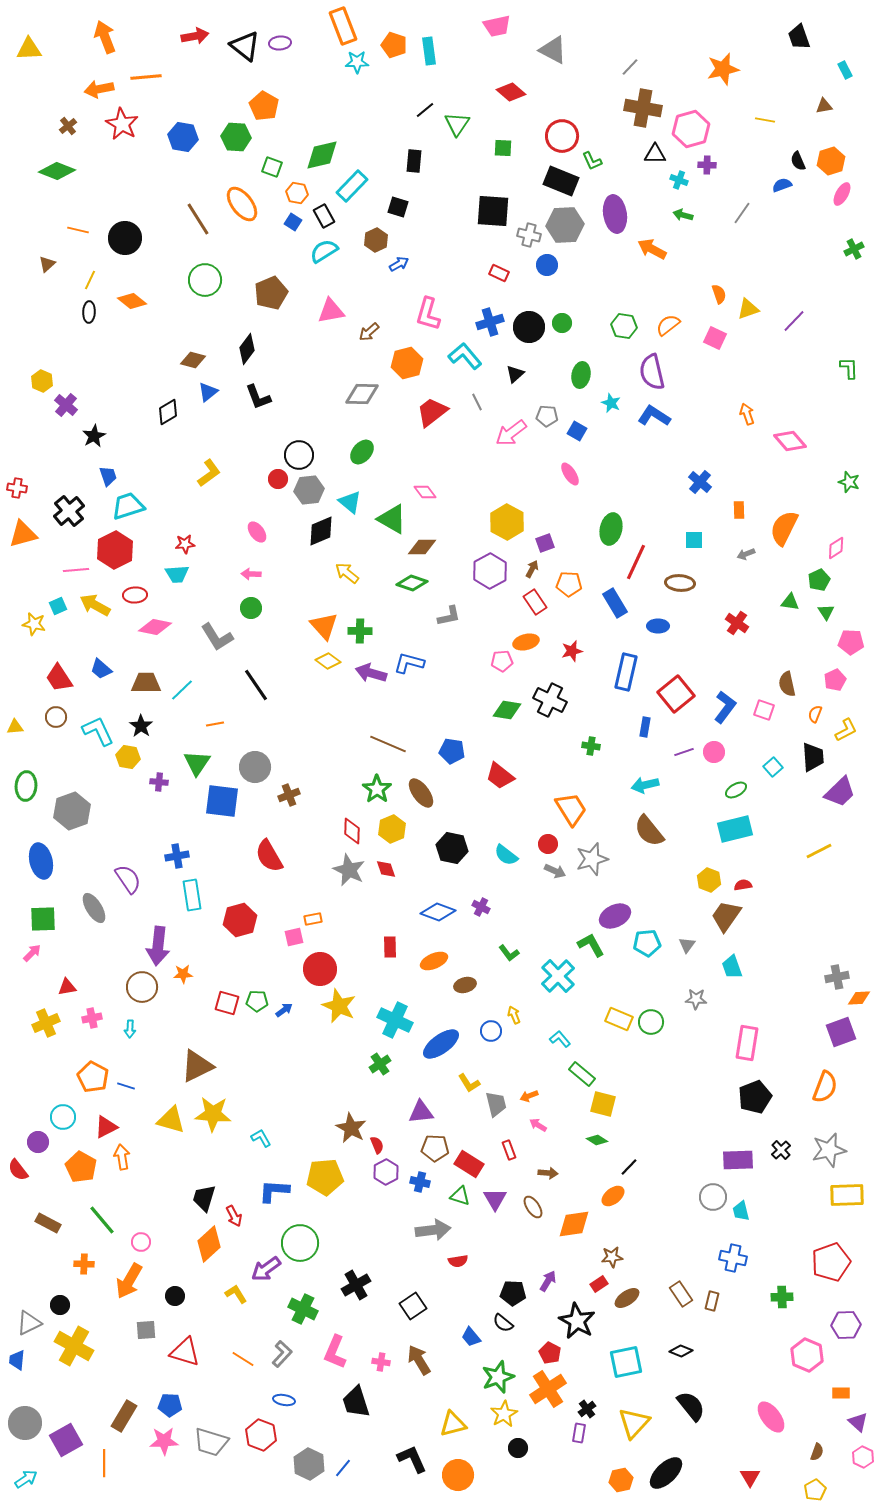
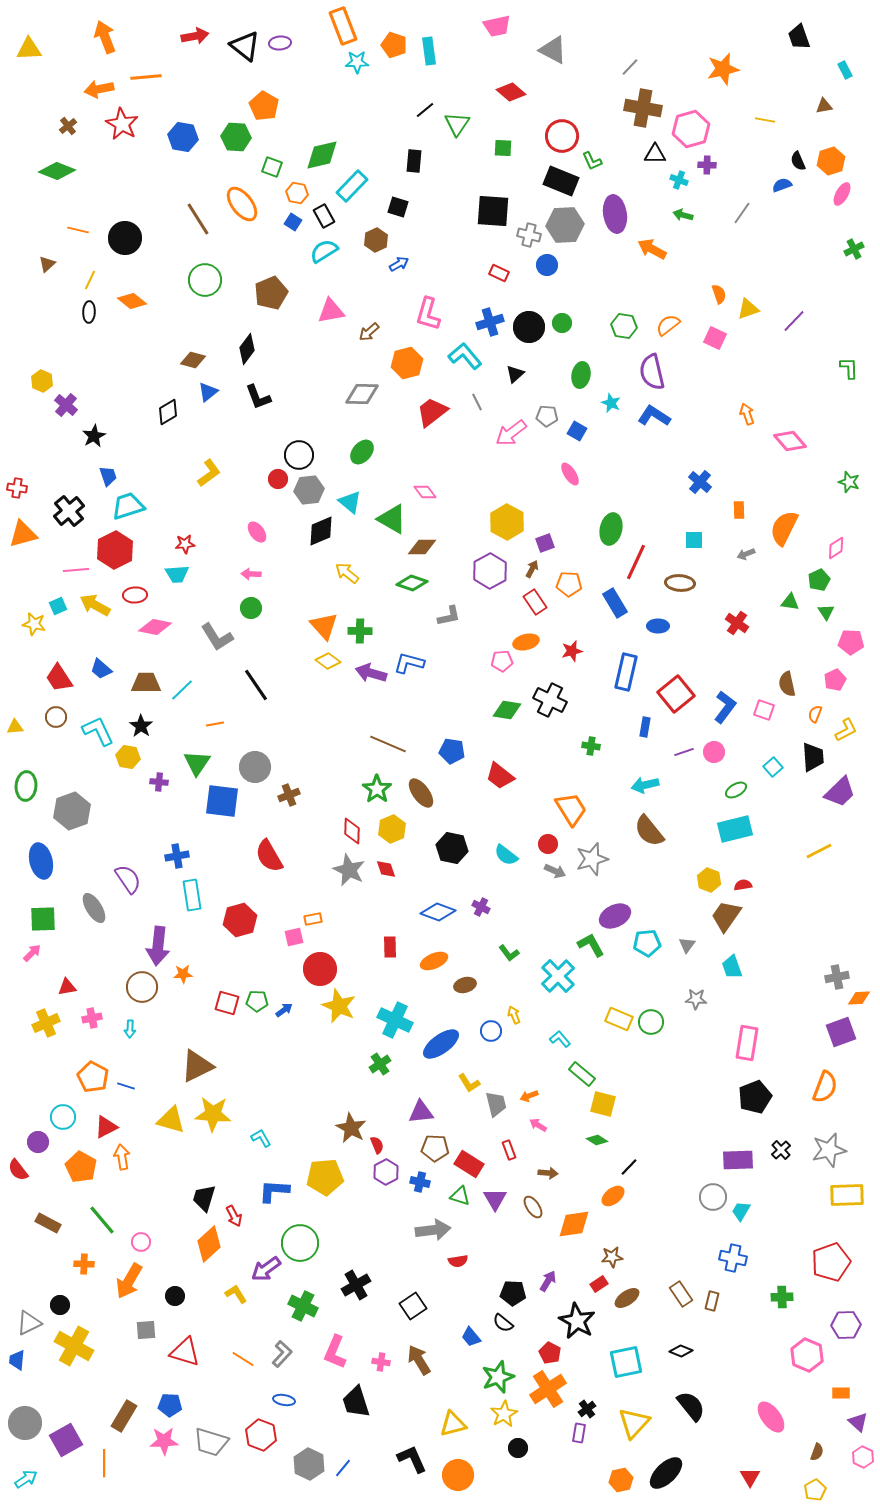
cyan trapezoid at (741, 1211): rotated 45 degrees clockwise
green cross at (303, 1309): moved 3 px up
